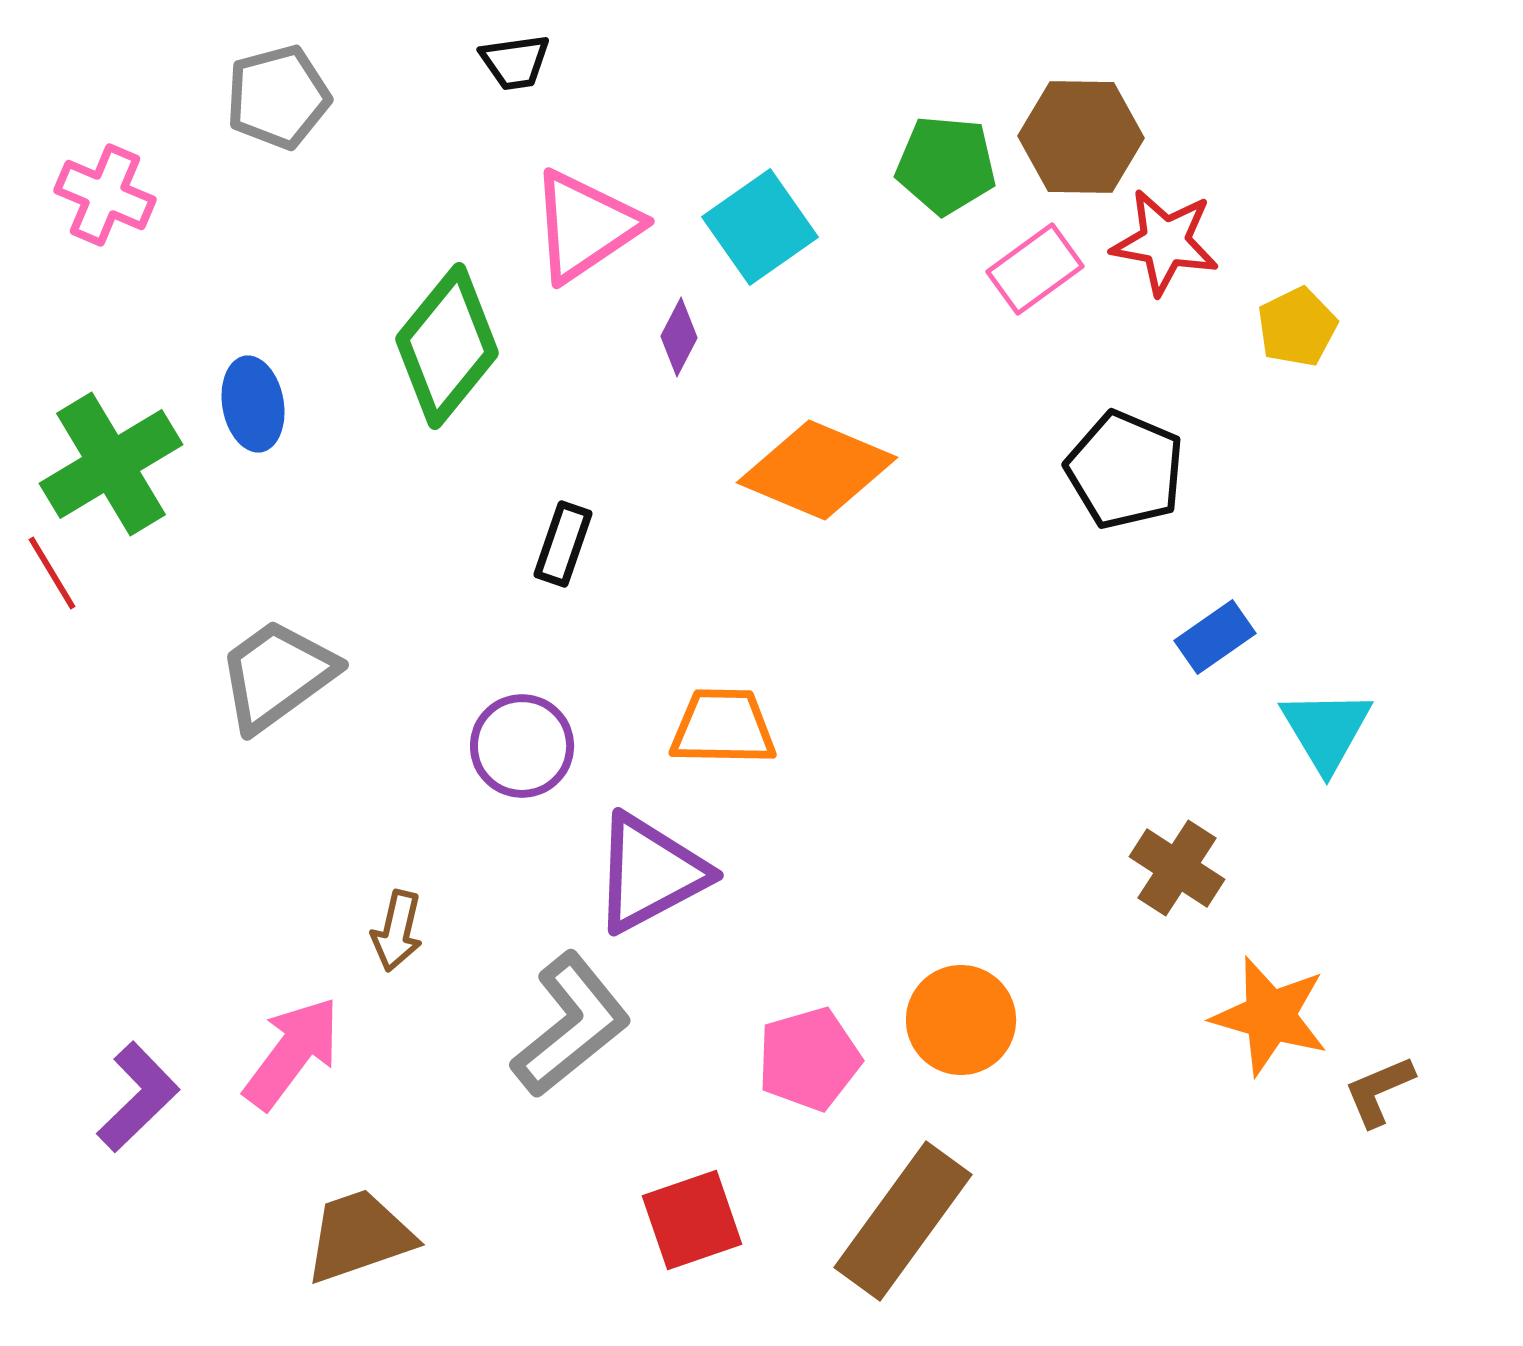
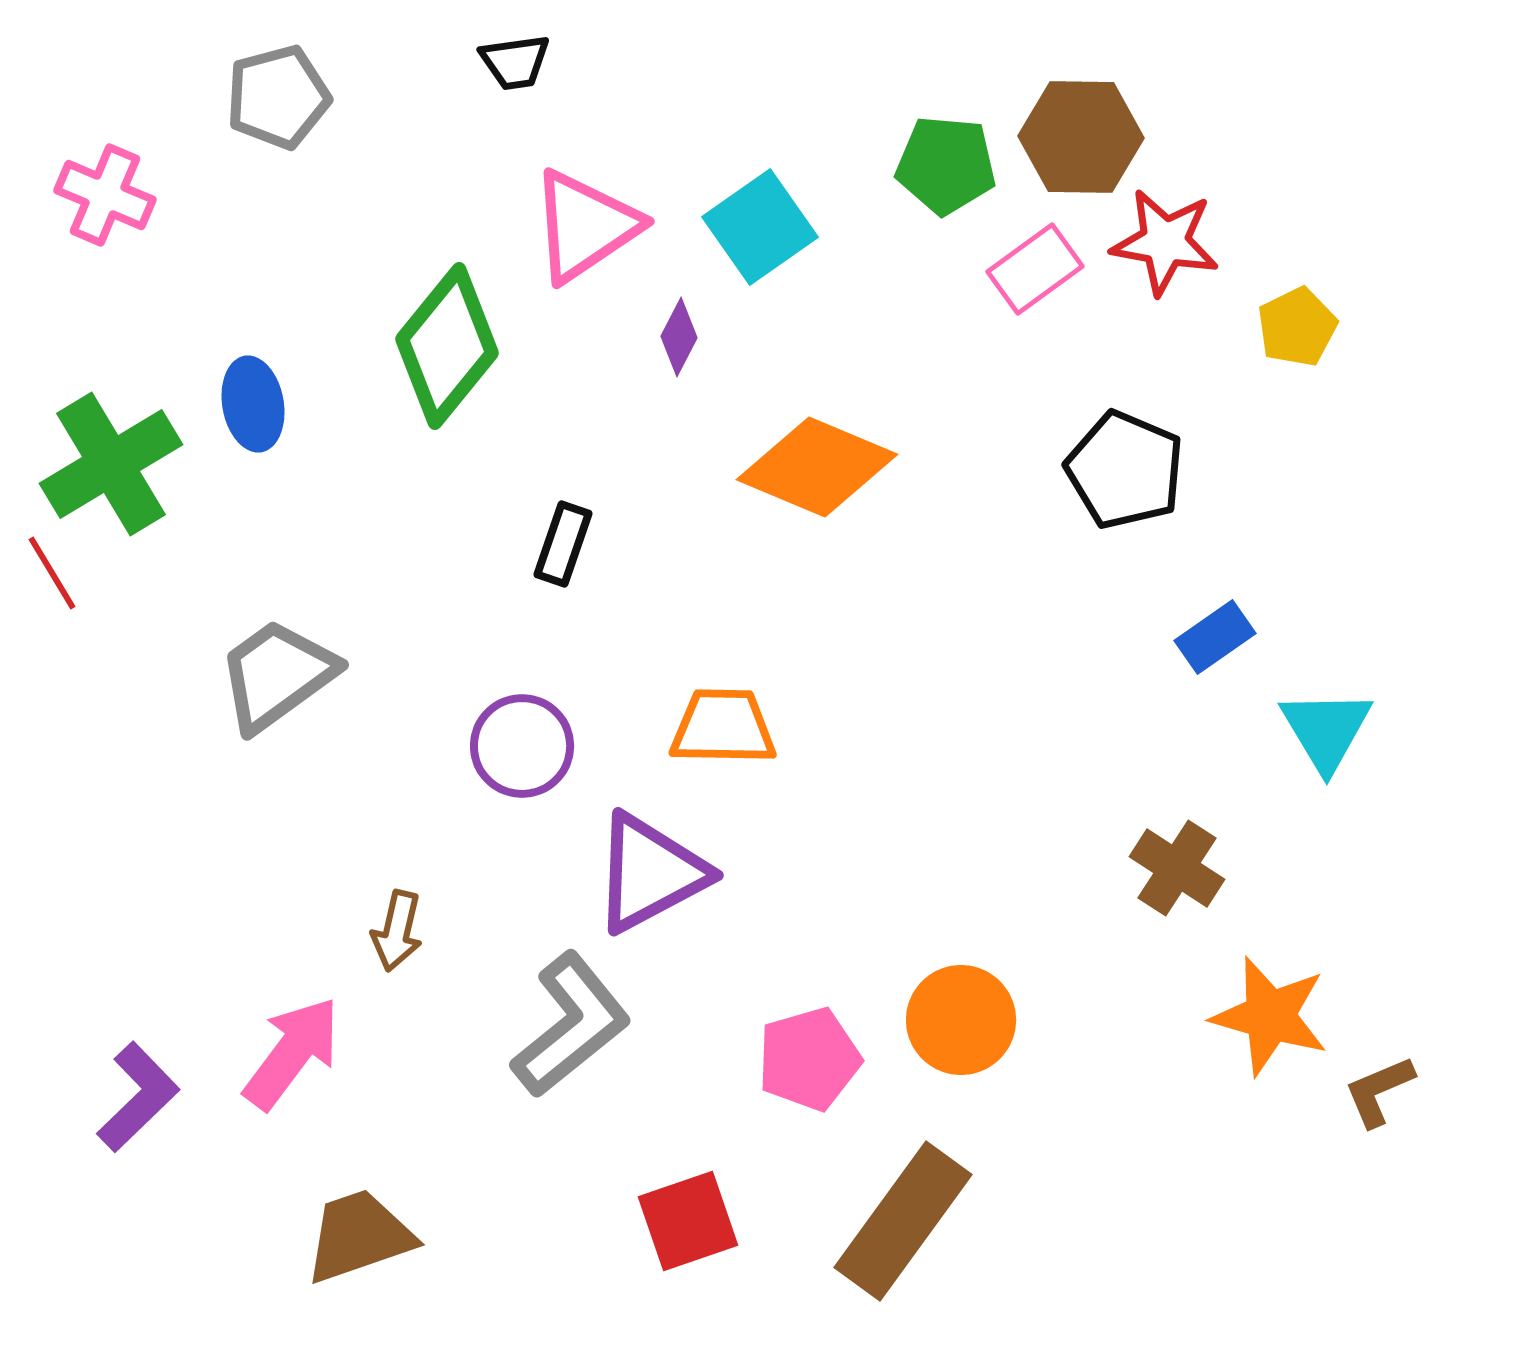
orange diamond: moved 3 px up
red square: moved 4 px left, 1 px down
